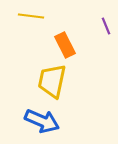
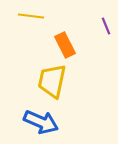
blue arrow: moved 1 px left, 1 px down
